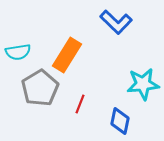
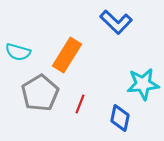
cyan semicircle: rotated 25 degrees clockwise
gray pentagon: moved 5 px down
blue diamond: moved 3 px up
